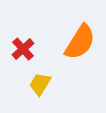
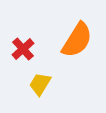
orange semicircle: moved 3 px left, 2 px up
